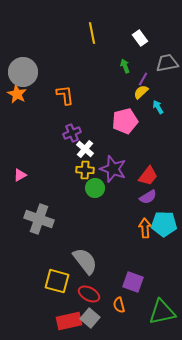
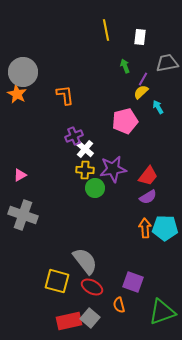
yellow line: moved 14 px right, 3 px up
white rectangle: moved 1 px up; rotated 42 degrees clockwise
purple cross: moved 2 px right, 3 px down
purple star: rotated 28 degrees counterclockwise
gray cross: moved 16 px left, 4 px up
cyan pentagon: moved 1 px right, 4 px down
red ellipse: moved 3 px right, 7 px up
green triangle: rotated 8 degrees counterclockwise
